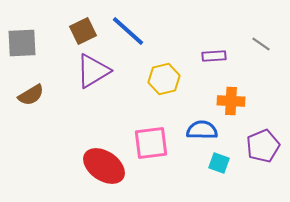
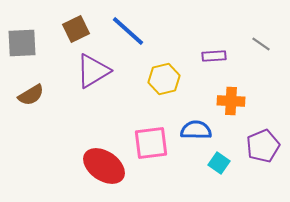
brown square: moved 7 px left, 2 px up
blue semicircle: moved 6 px left
cyan square: rotated 15 degrees clockwise
